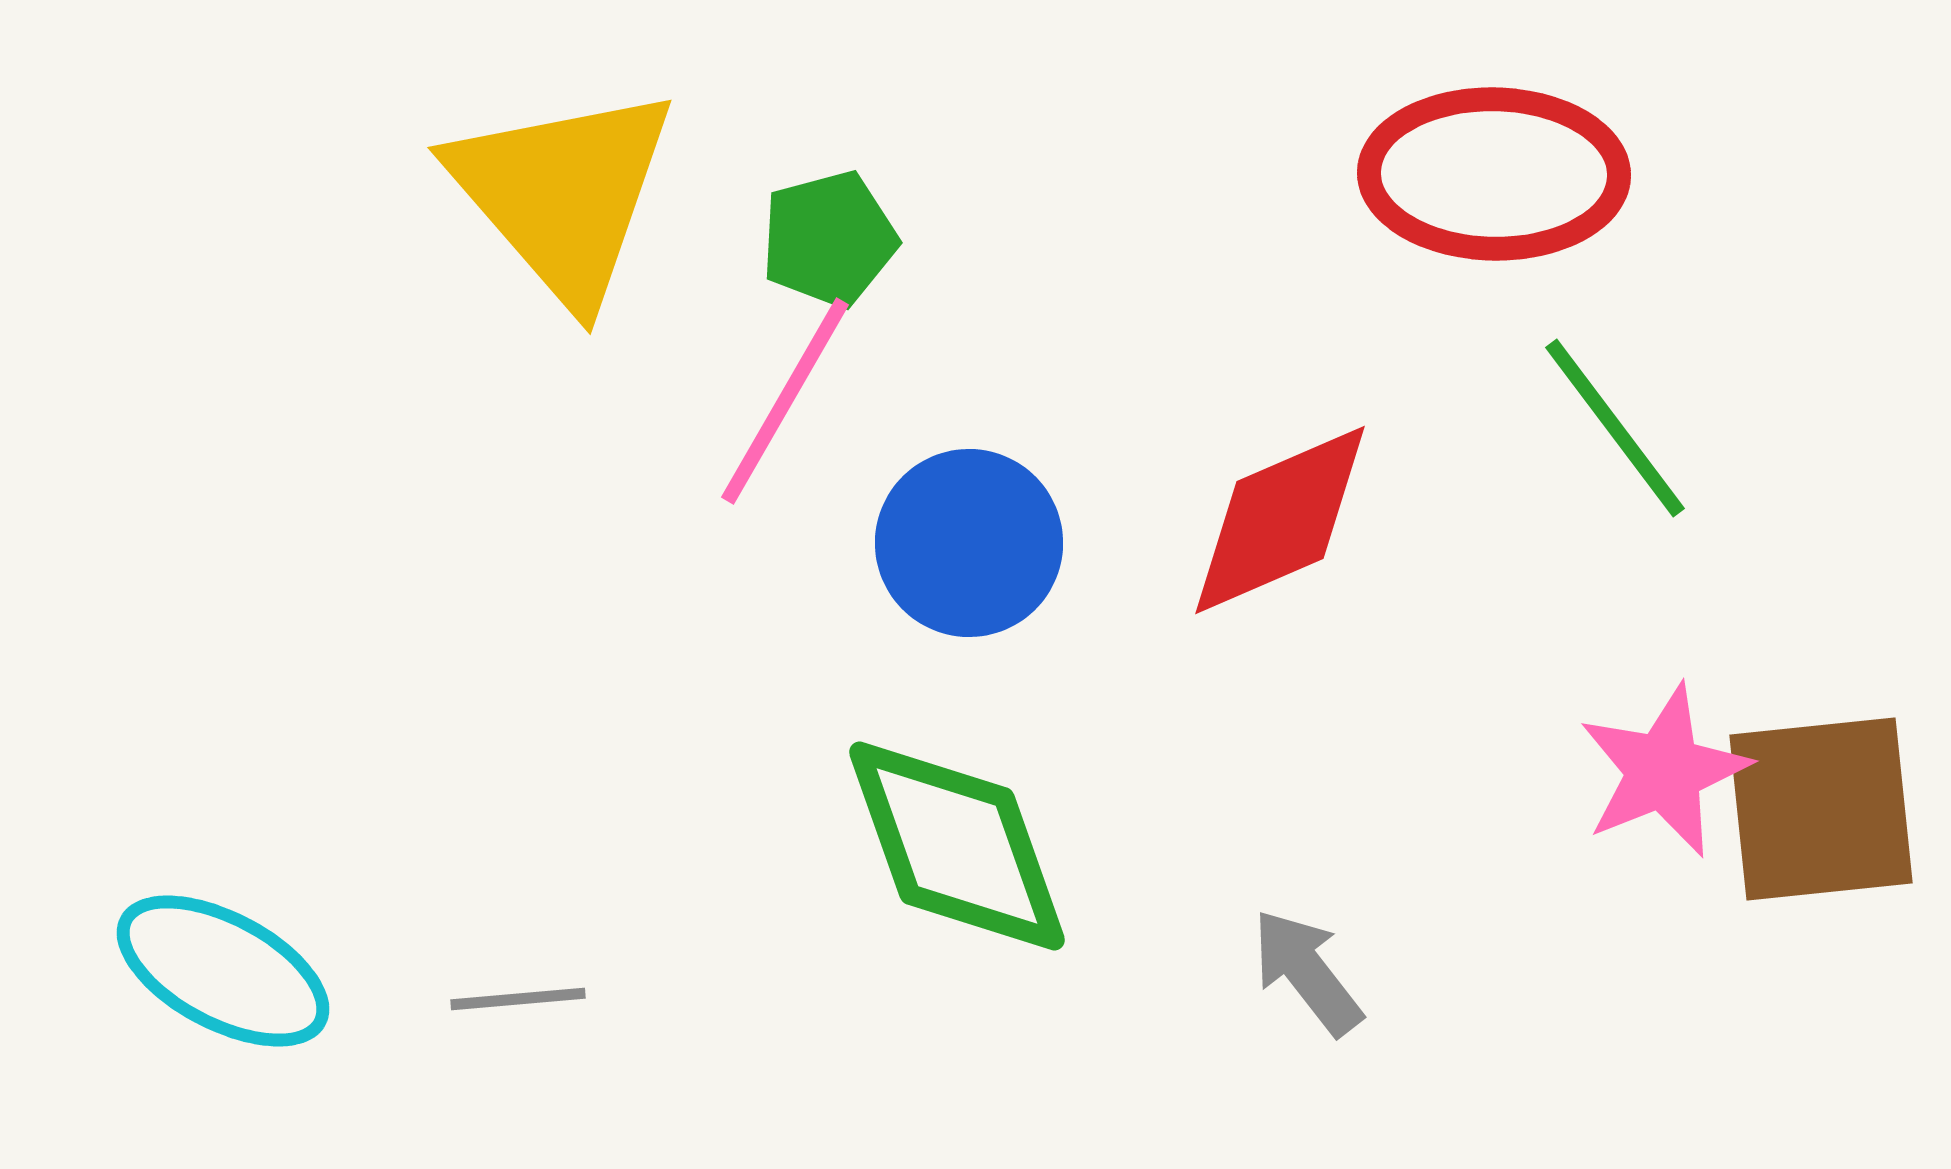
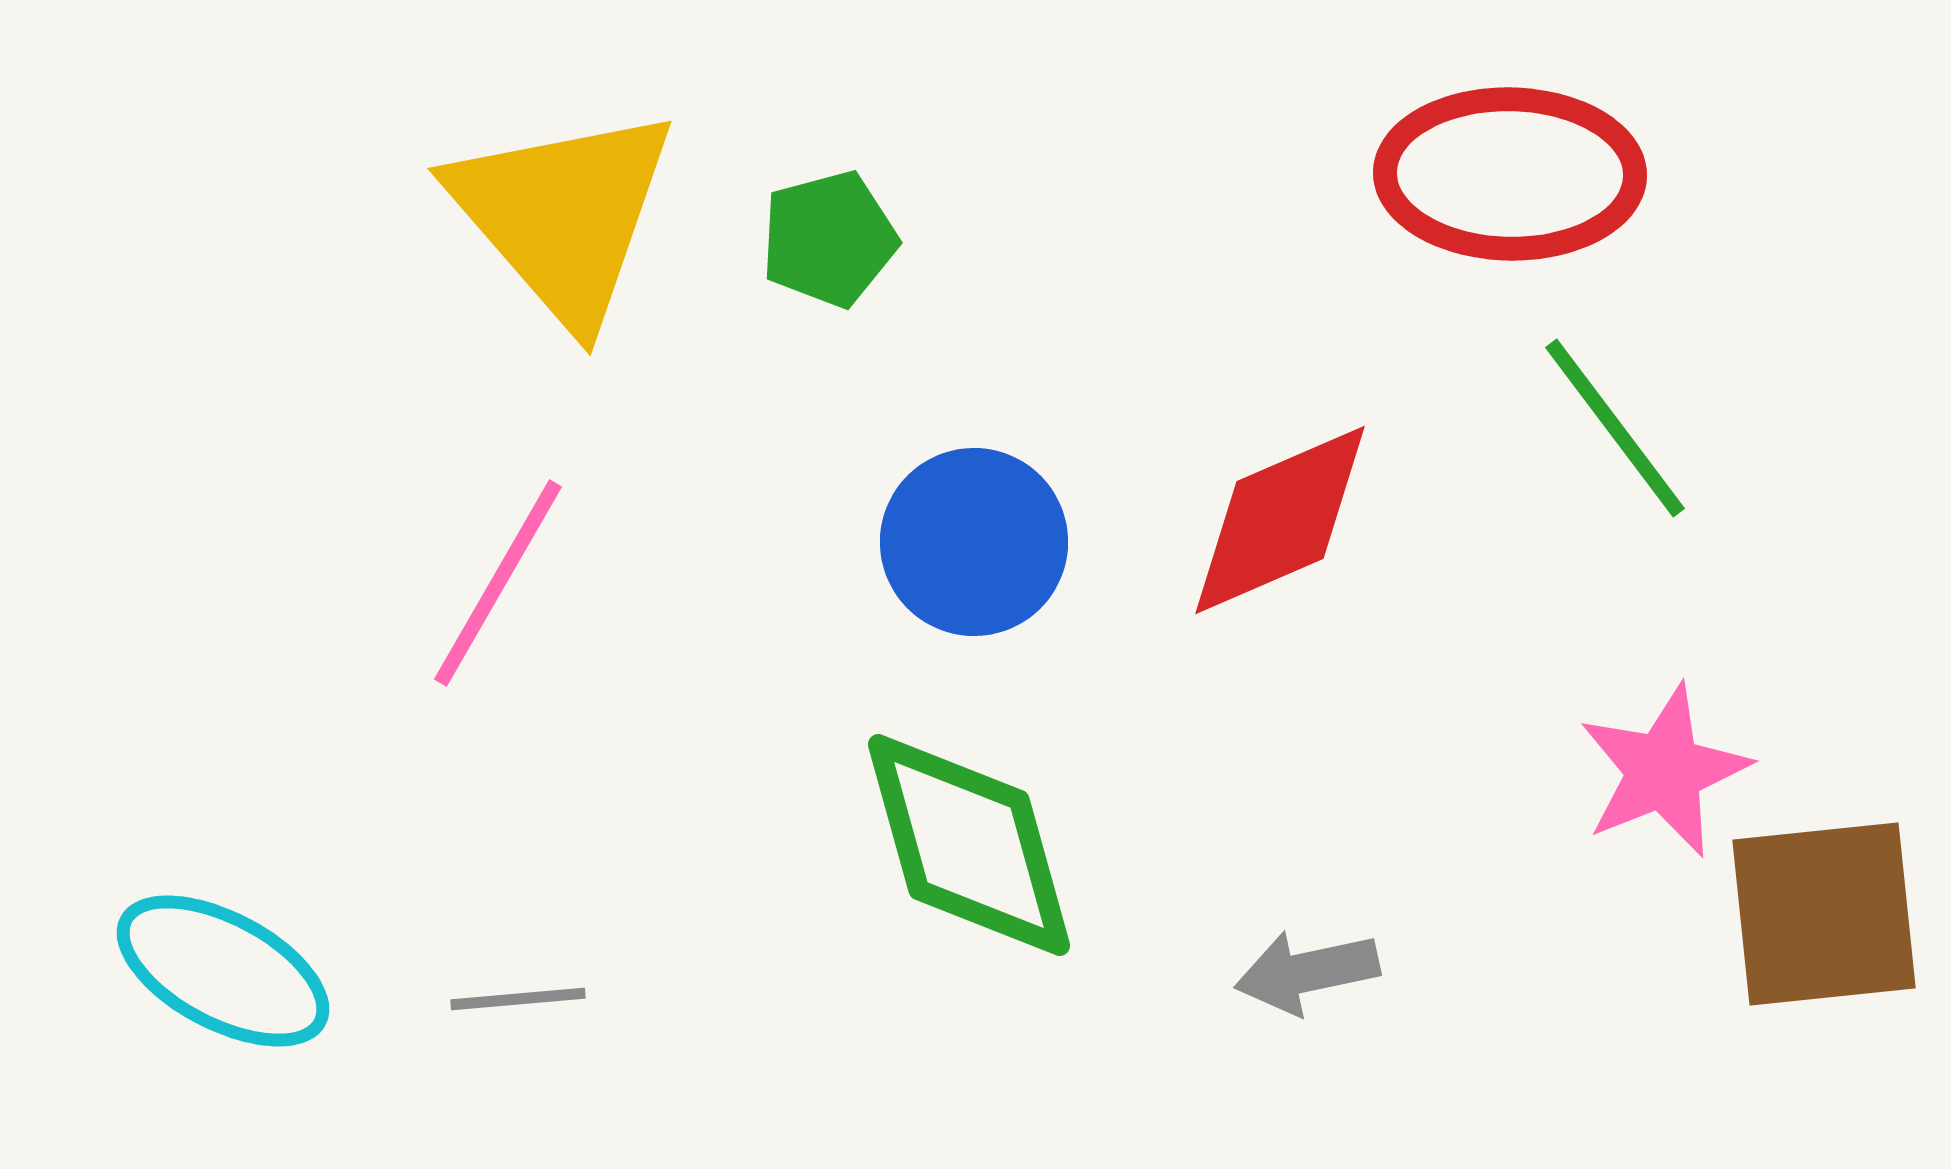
red ellipse: moved 16 px right
yellow triangle: moved 21 px down
pink line: moved 287 px left, 182 px down
blue circle: moved 5 px right, 1 px up
brown square: moved 3 px right, 105 px down
green diamond: moved 12 px right, 1 px up; rotated 4 degrees clockwise
gray arrow: rotated 64 degrees counterclockwise
